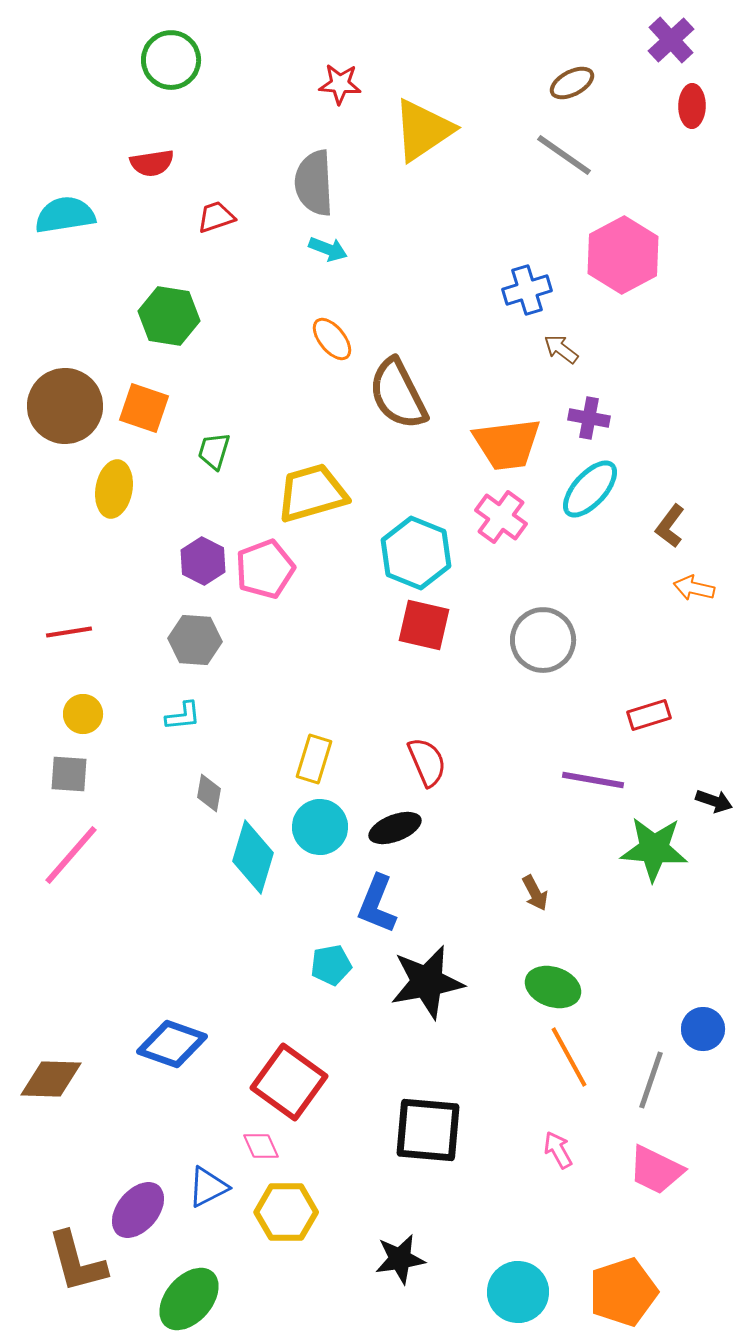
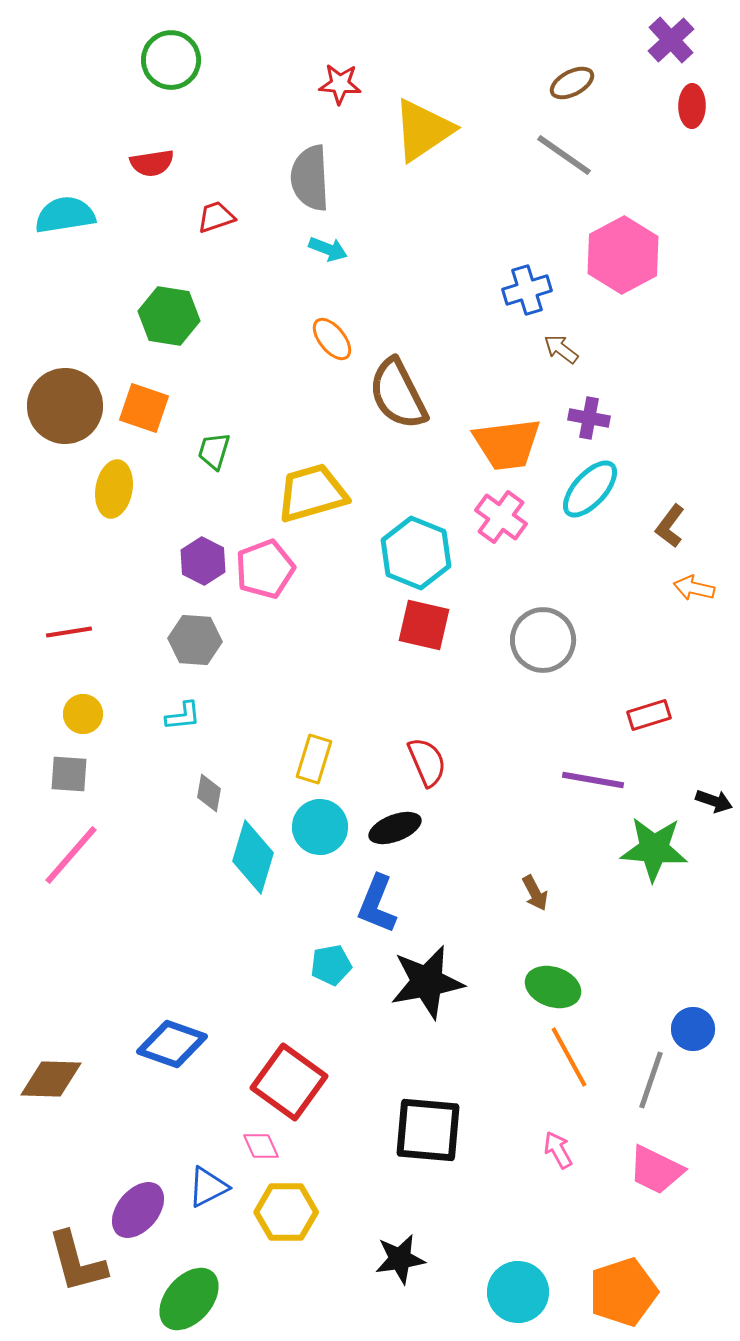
gray semicircle at (314, 183): moved 4 px left, 5 px up
blue circle at (703, 1029): moved 10 px left
